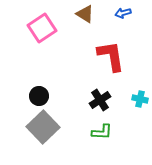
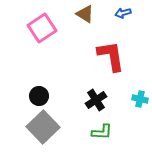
black cross: moved 4 px left
